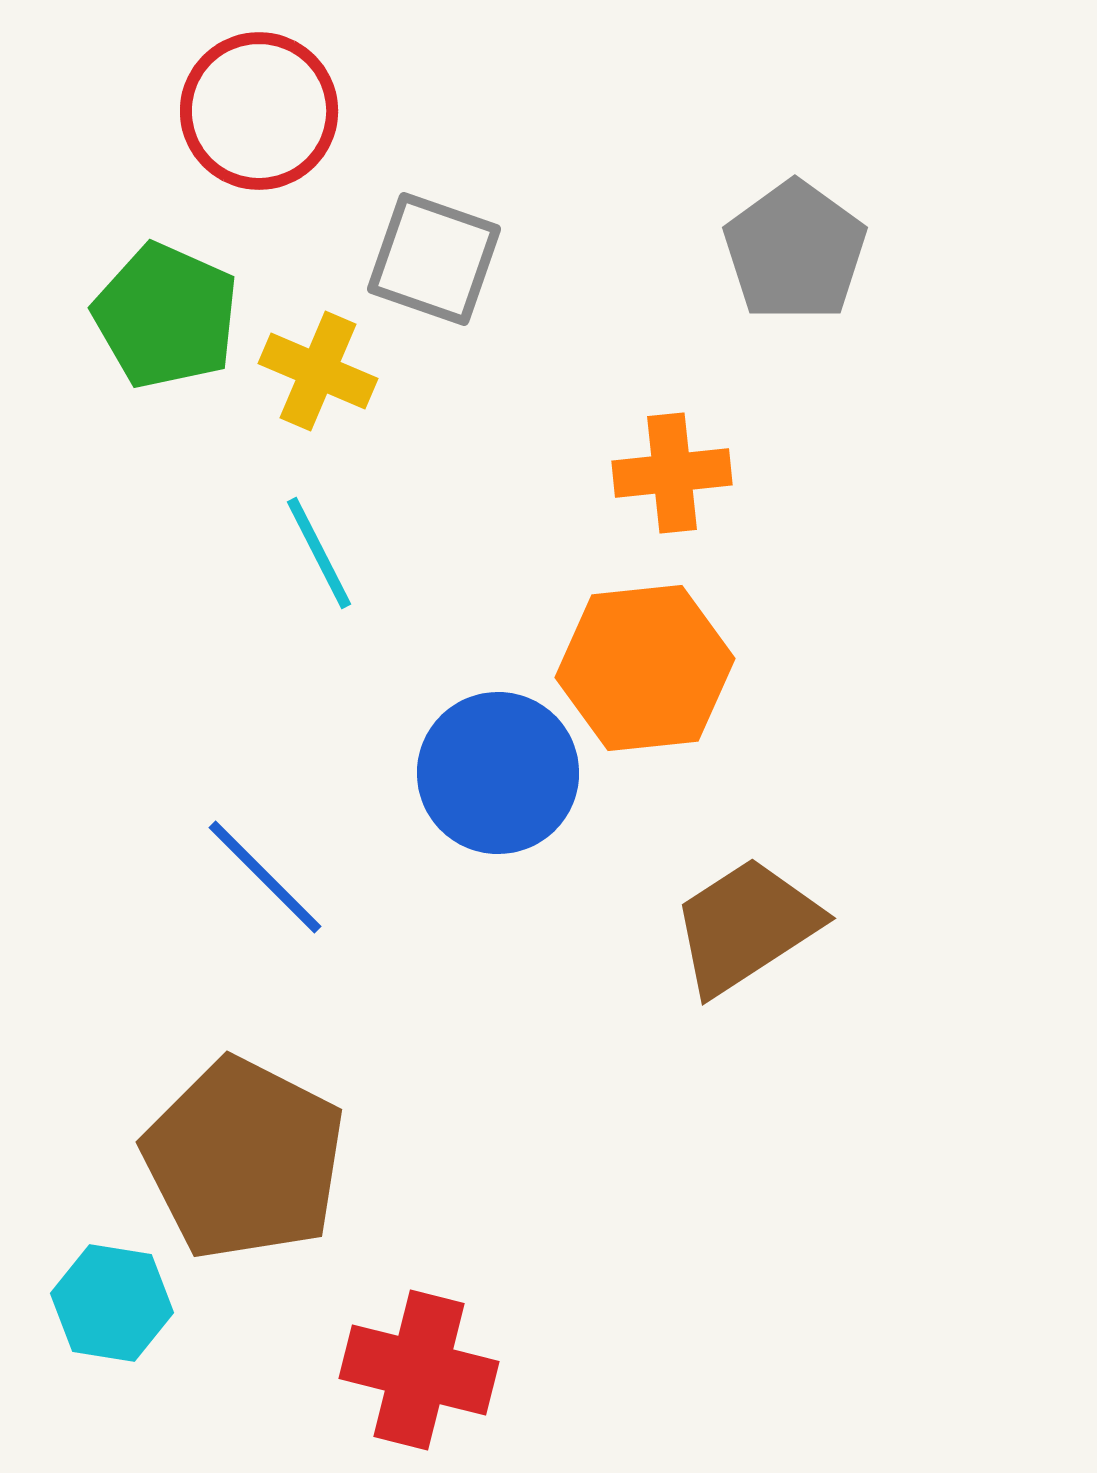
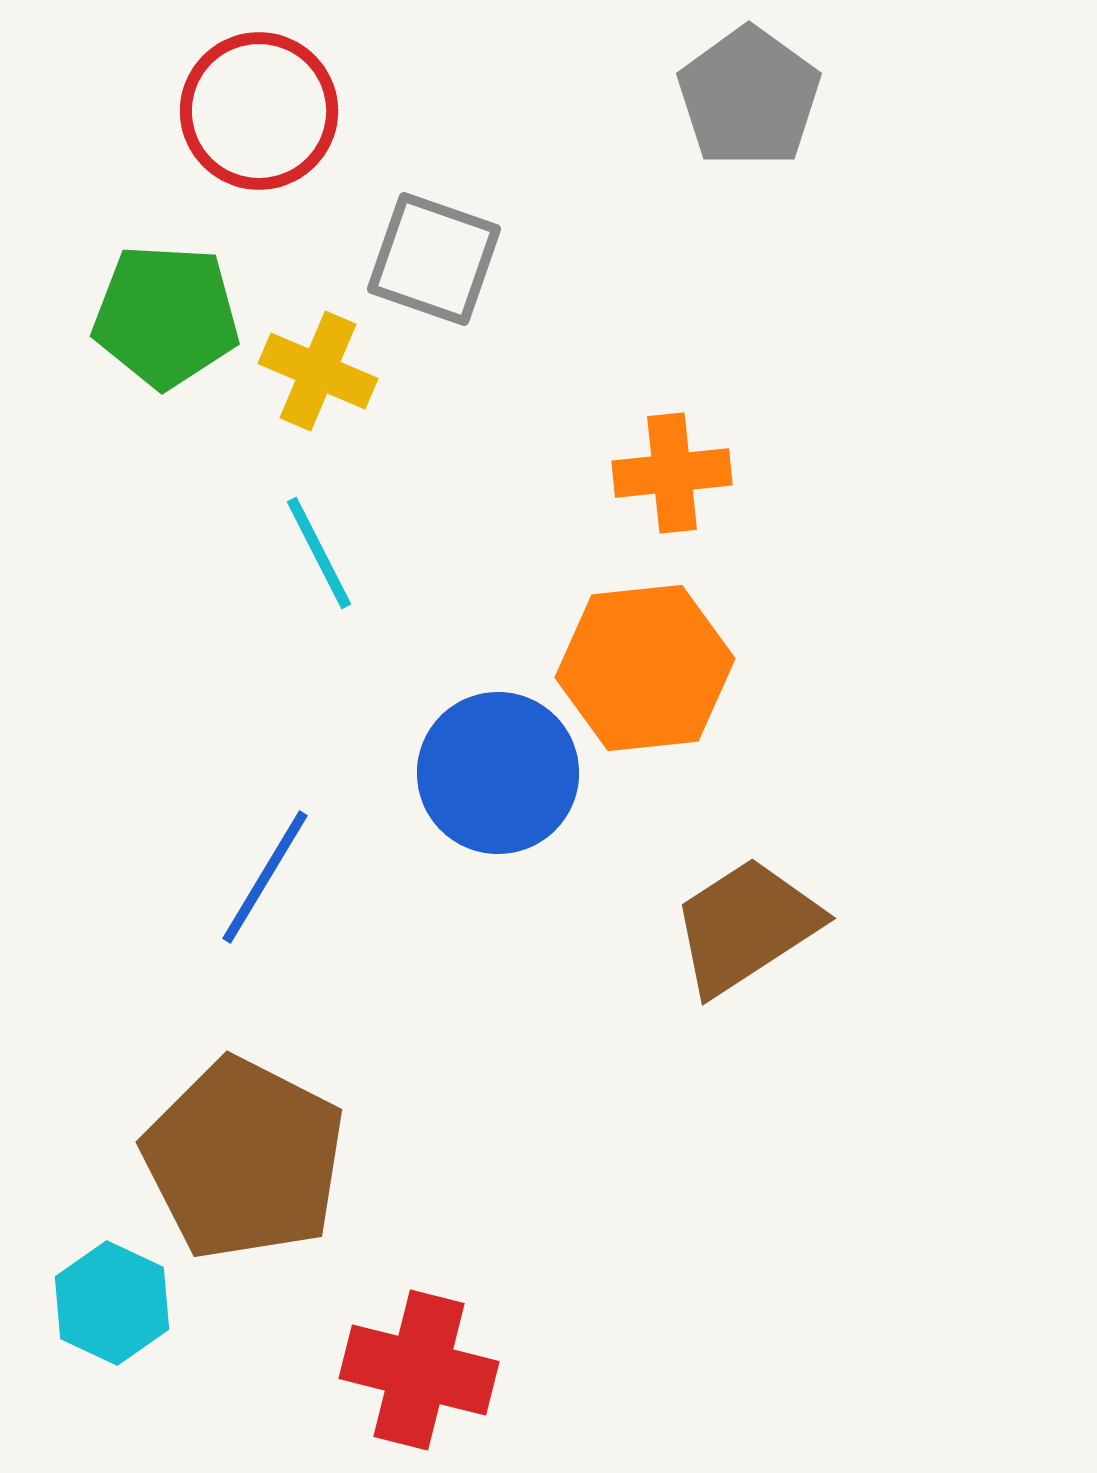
gray pentagon: moved 46 px left, 154 px up
green pentagon: rotated 21 degrees counterclockwise
blue line: rotated 76 degrees clockwise
cyan hexagon: rotated 16 degrees clockwise
